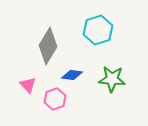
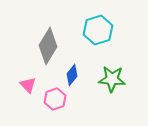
blue diamond: rotated 60 degrees counterclockwise
